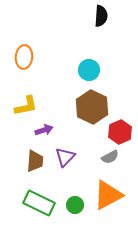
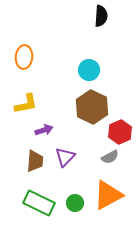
yellow L-shape: moved 2 px up
green circle: moved 2 px up
